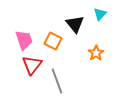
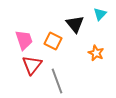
orange star: rotated 14 degrees counterclockwise
